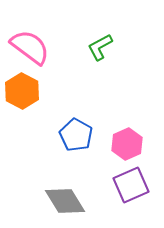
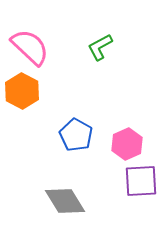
pink semicircle: rotated 6 degrees clockwise
purple square: moved 10 px right, 4 px up; rotated 21 degrees clockwise
